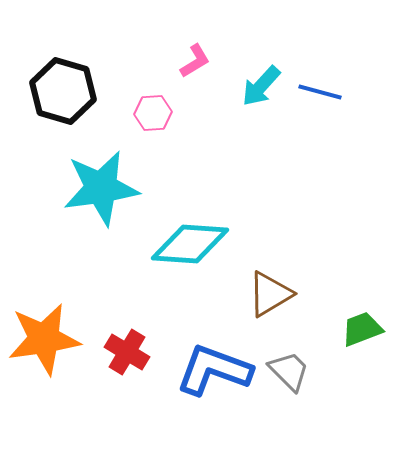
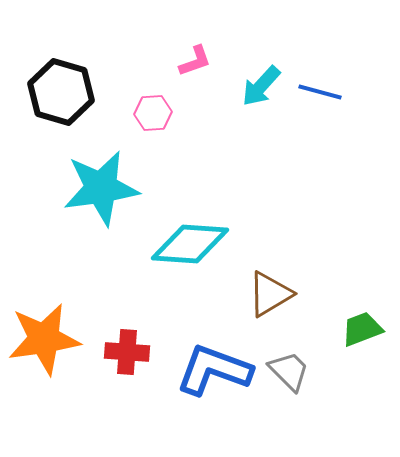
pink L-shape: rotated 12 degrees clockwise
black hexagon: moved 2 px left, 1 px down
red cross: rotated 27 degrees counterclockwise
